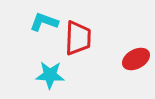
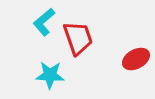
cyan L-shape: rotated 60 degrees counterclockwise
red trapezoid: rotated 21 degrees counterclockwise
